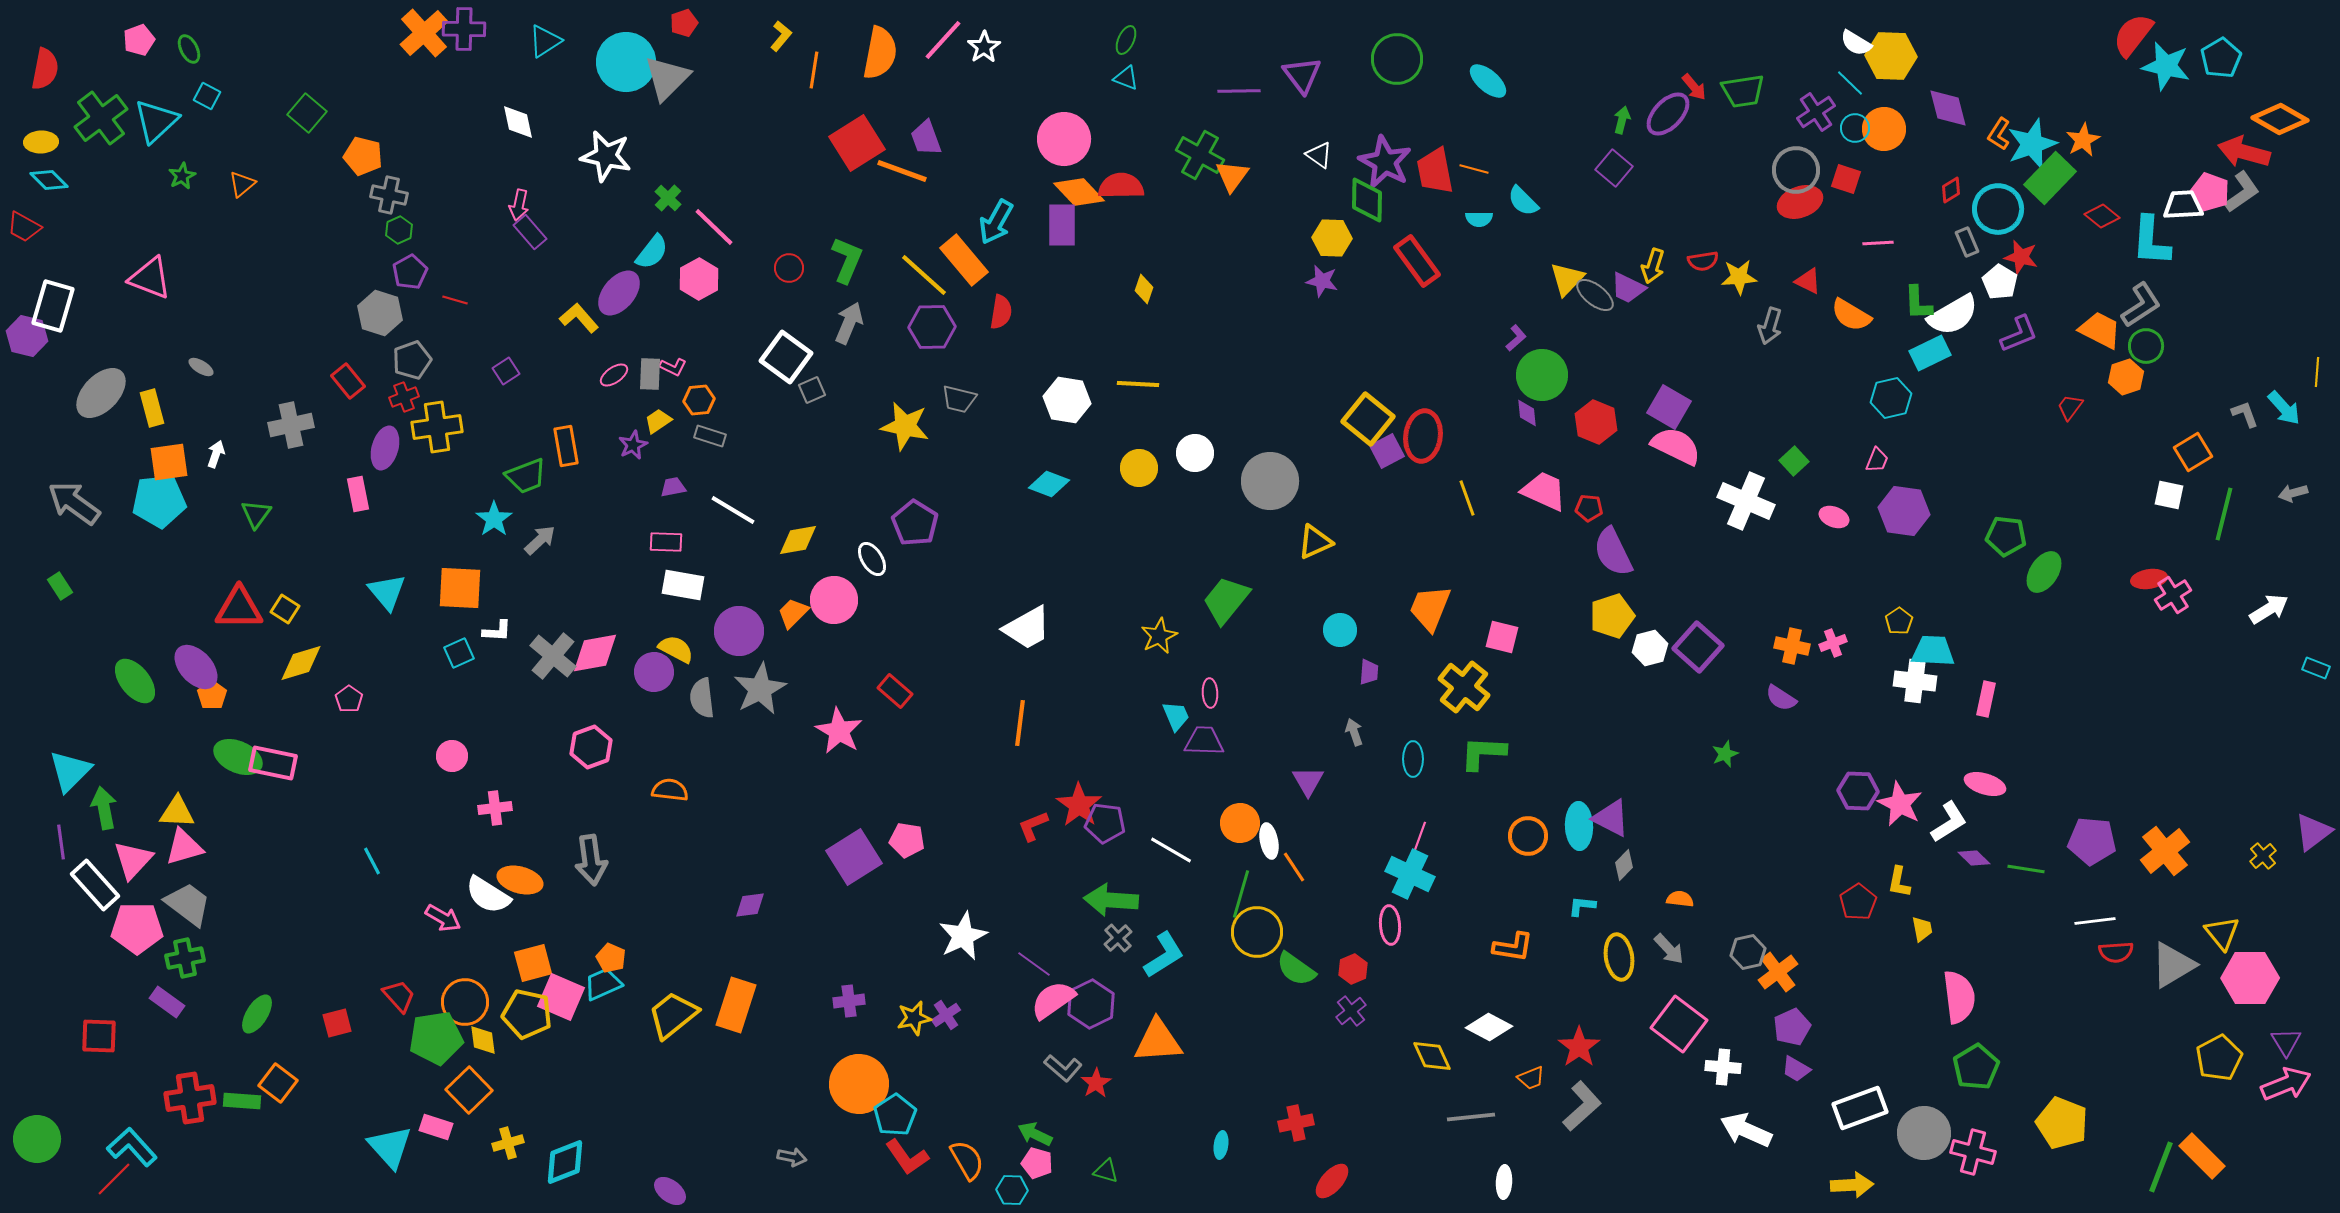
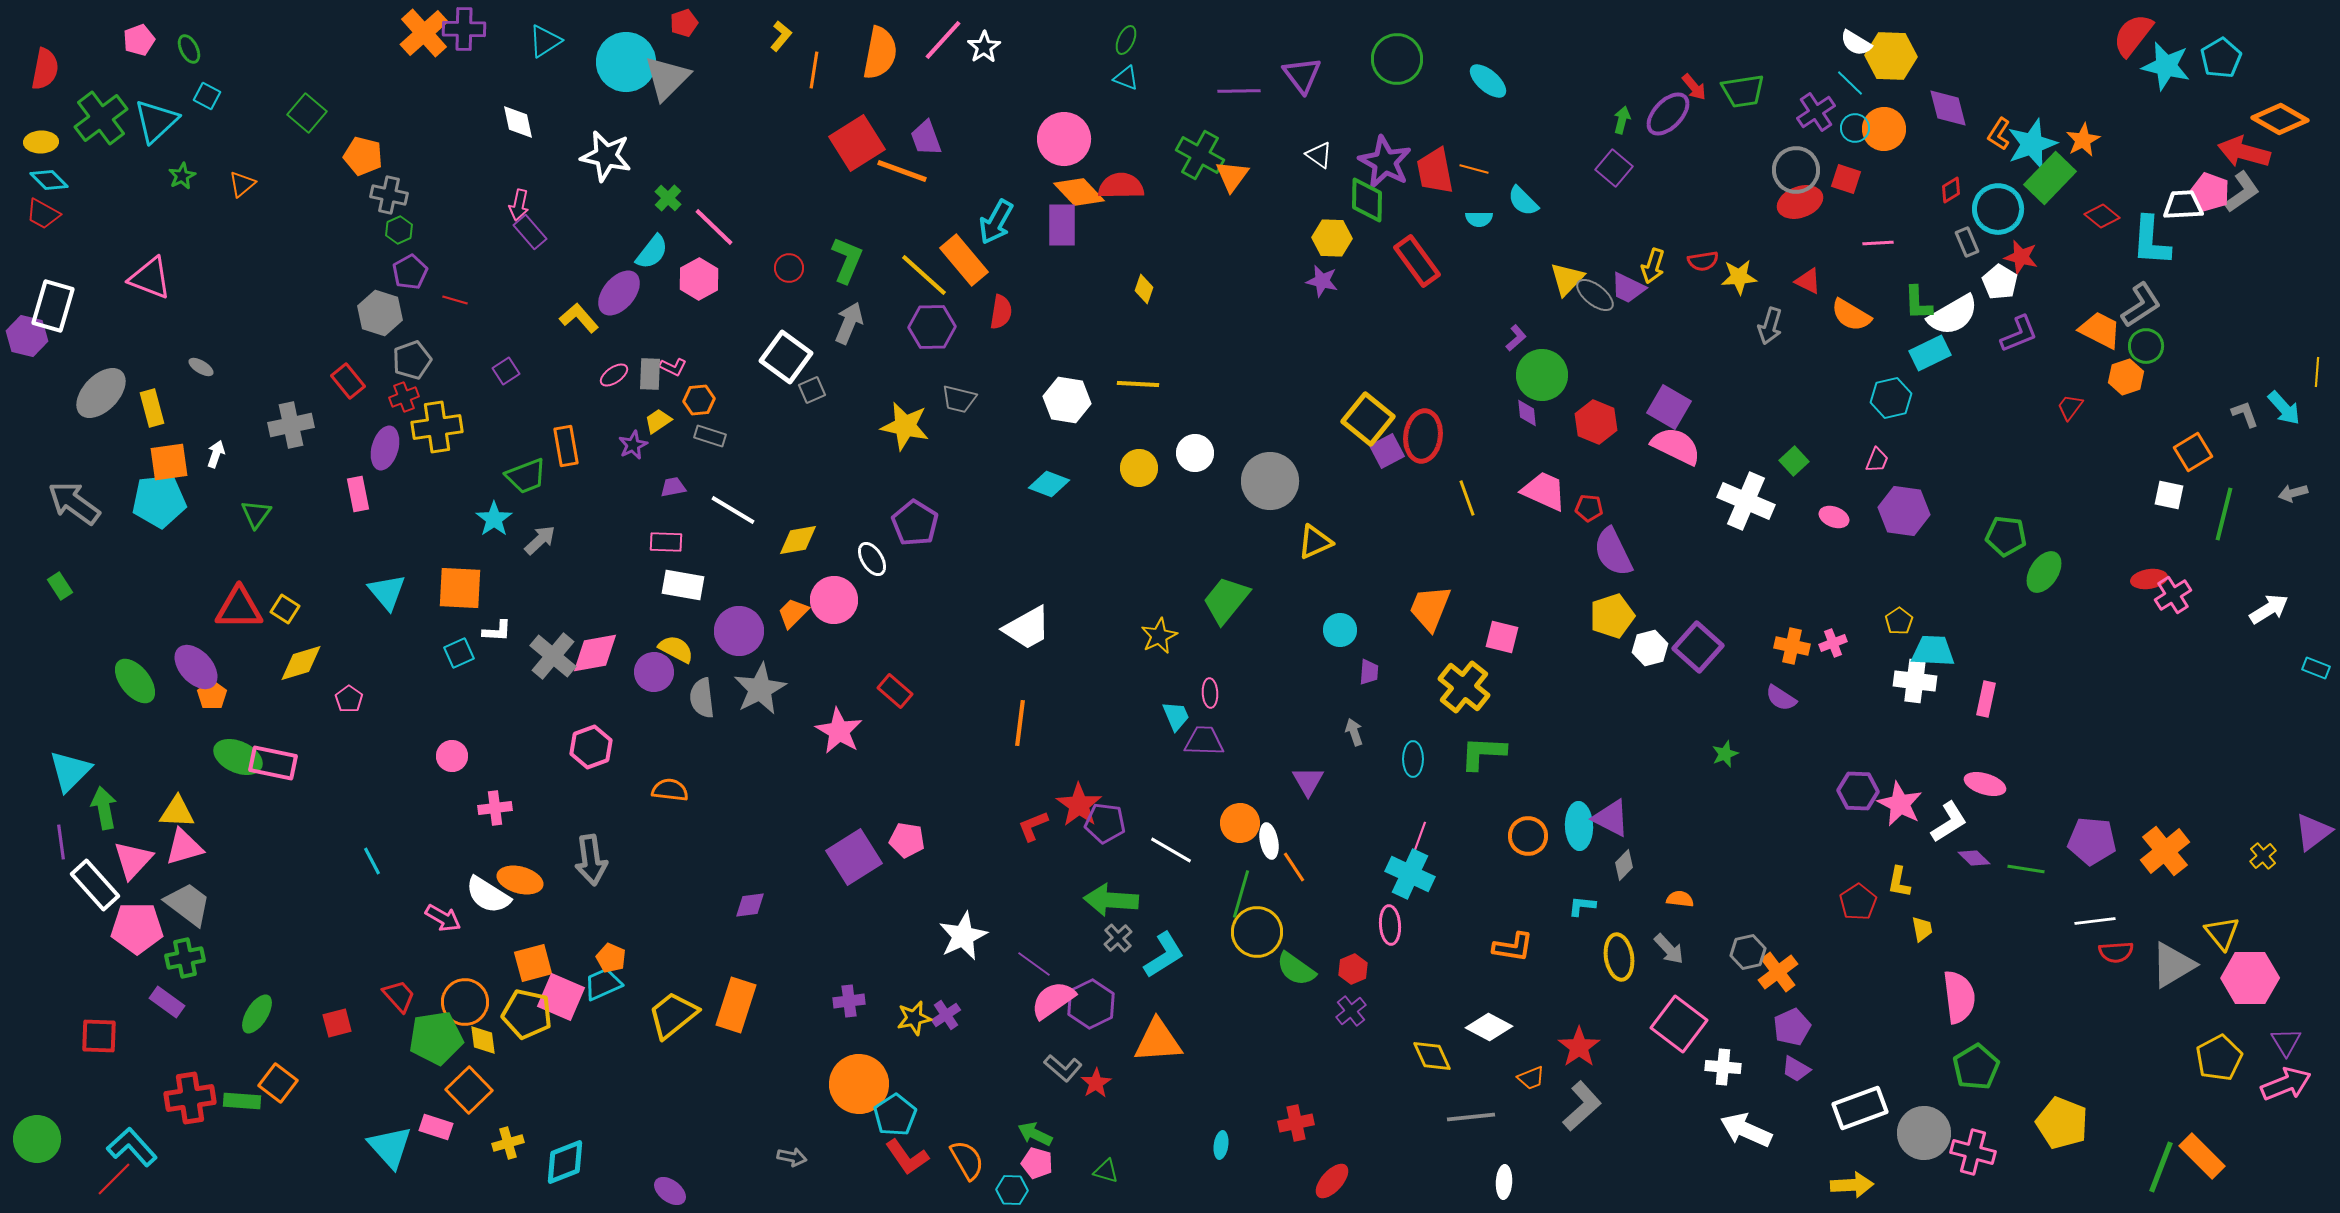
red trapezoid at (24, 227): moved 19 px right, 13 px up
